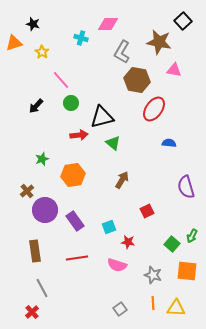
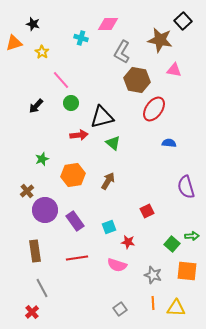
brown star: moved 1 px right, 2 px up
brown arrow: moved 14 px left, 1 px down
green arrow: rotated 120 degrees counterclockwise
